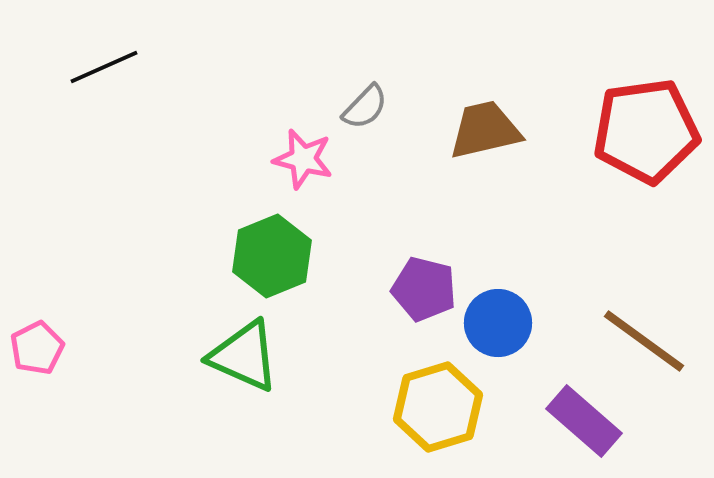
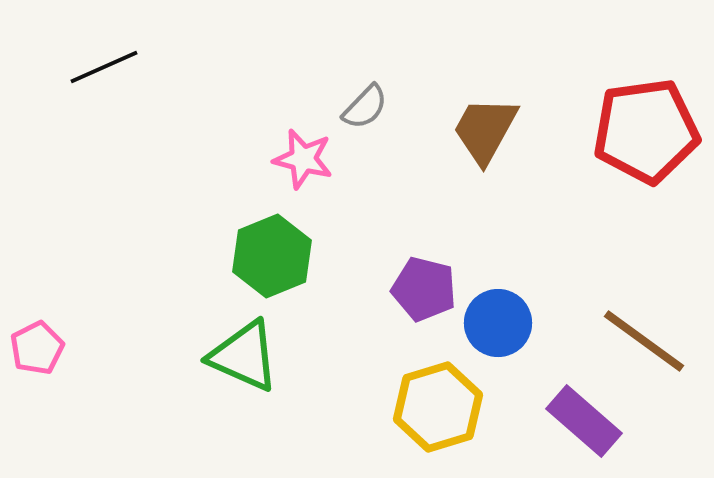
brown trapezoid: rotated 48 degrees counterclockwise
